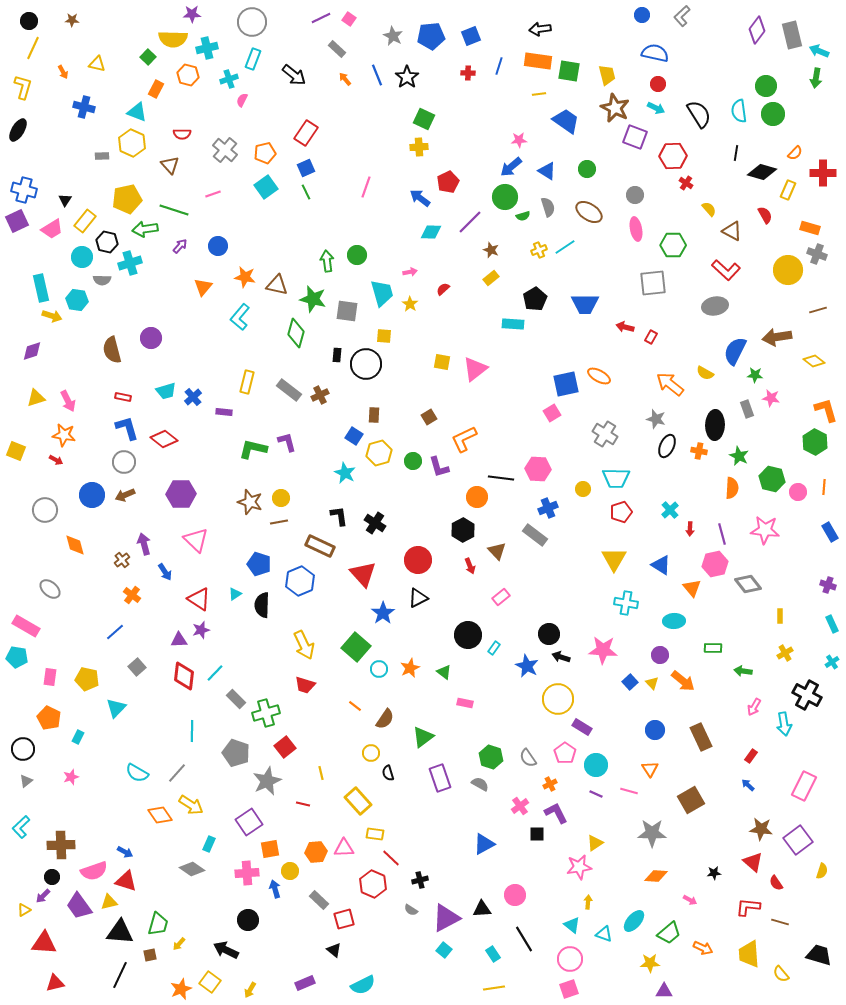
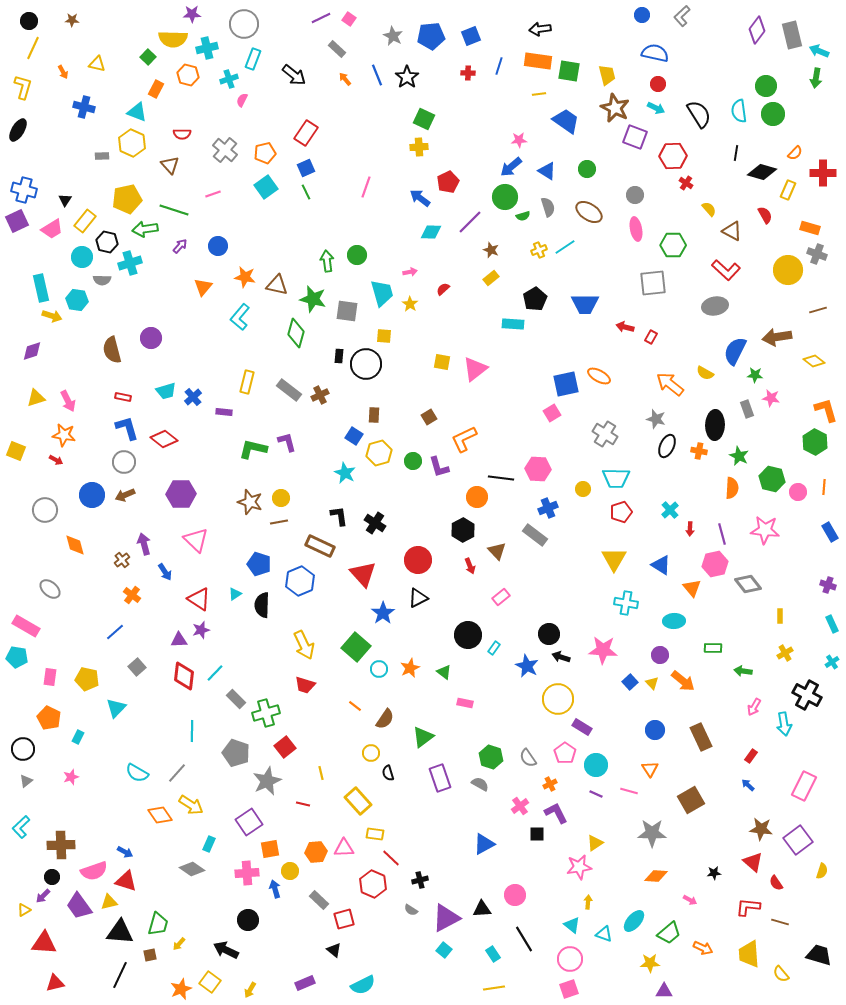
gray circle at (252, 22): moved 8 px left, 2 px down
black rectangle at (337, 355): moved 2 px right, 1 px down
